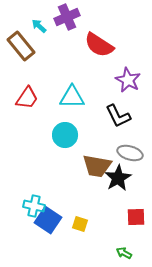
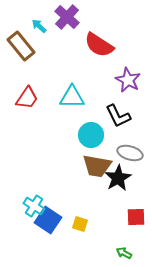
purple cross: rotated 25 degrees counterclockwise
cyan circle: moved 26 px right
cyan cross: rotated 20 degrees clockwise
